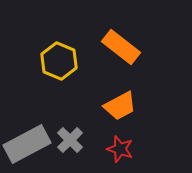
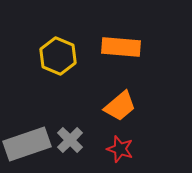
orange rectangle: rotated 33 degrees counterclockwise
yellow hexagon: moved 1 px left, 5 px up
orange trapezoid: rotated 12 degrees counterclockwise
gray rectangle: rotated 9 degrees clockwise
